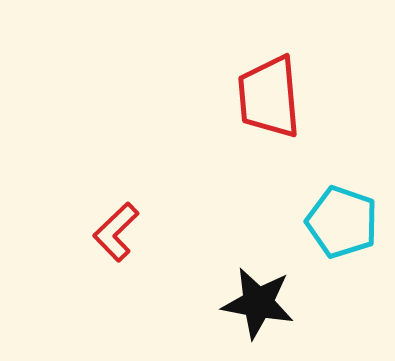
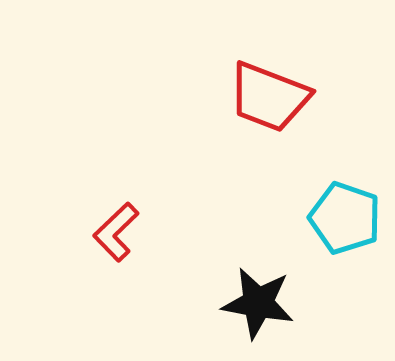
red trapezoid: rotated 64 degrees counterclockwise
cyan pentagon: moved 3 px right, 4 px up
